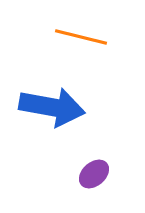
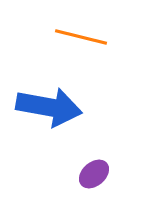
blue arrow: moved 3 px left
